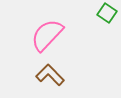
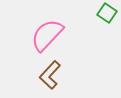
brown L-shape: rotated 92 degrees counterclockwise
